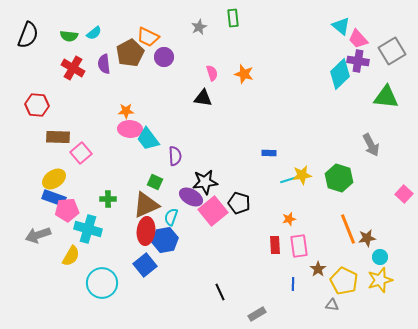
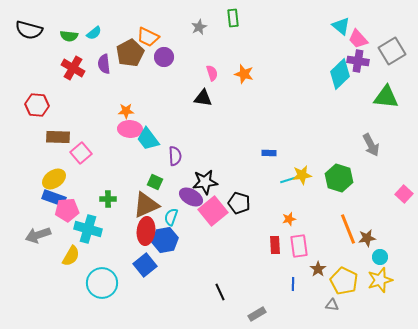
black semicircle at (28, 35): moved 1 px right, 5 px up; rotated 84 degrees clockwise
